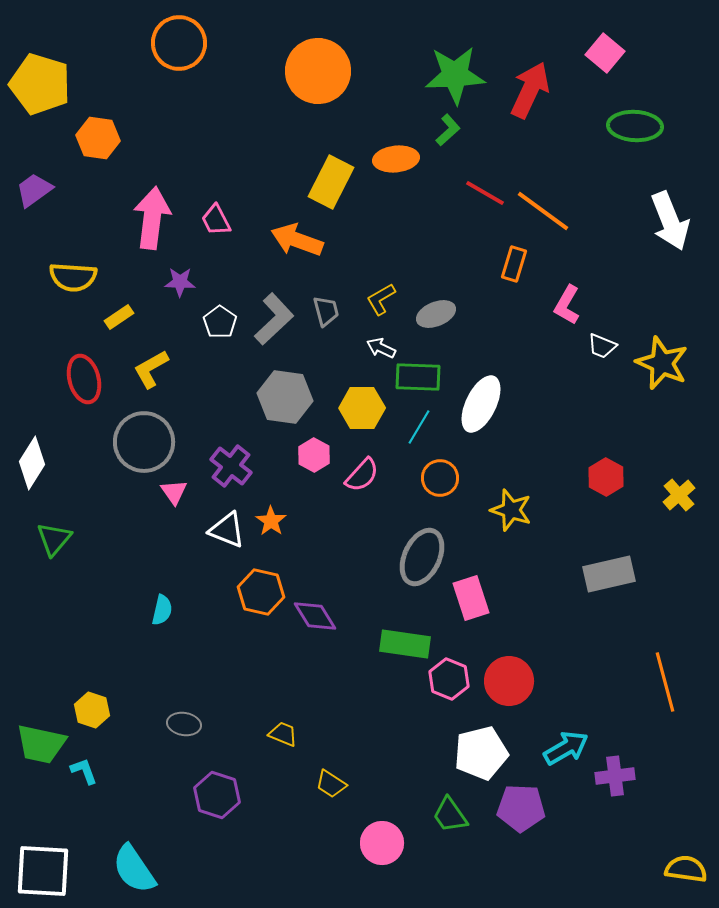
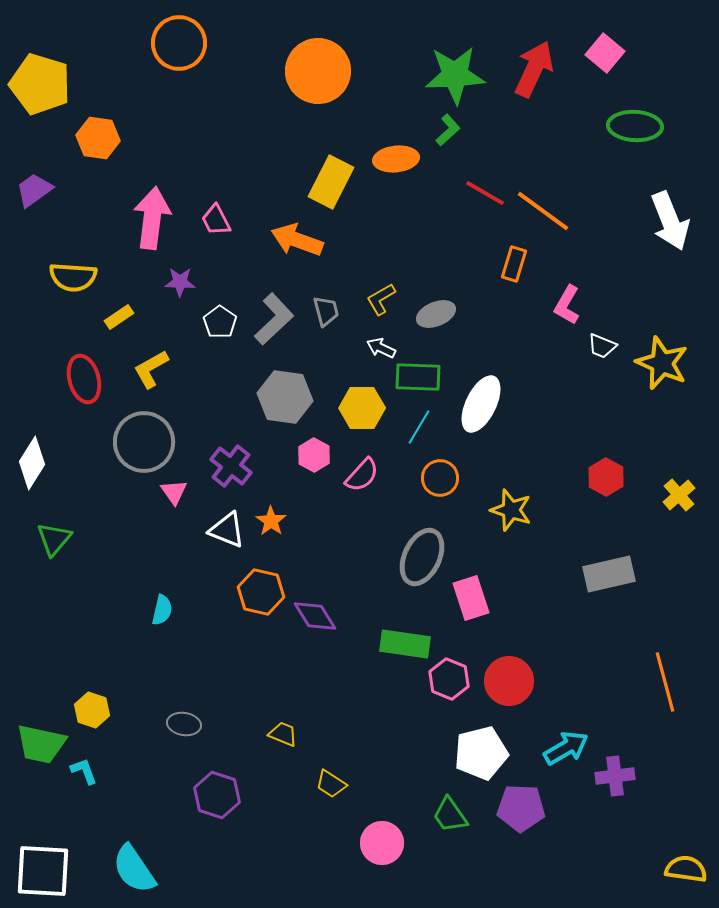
red arrow at (530, 90): moved 4 px right, 21 px up
